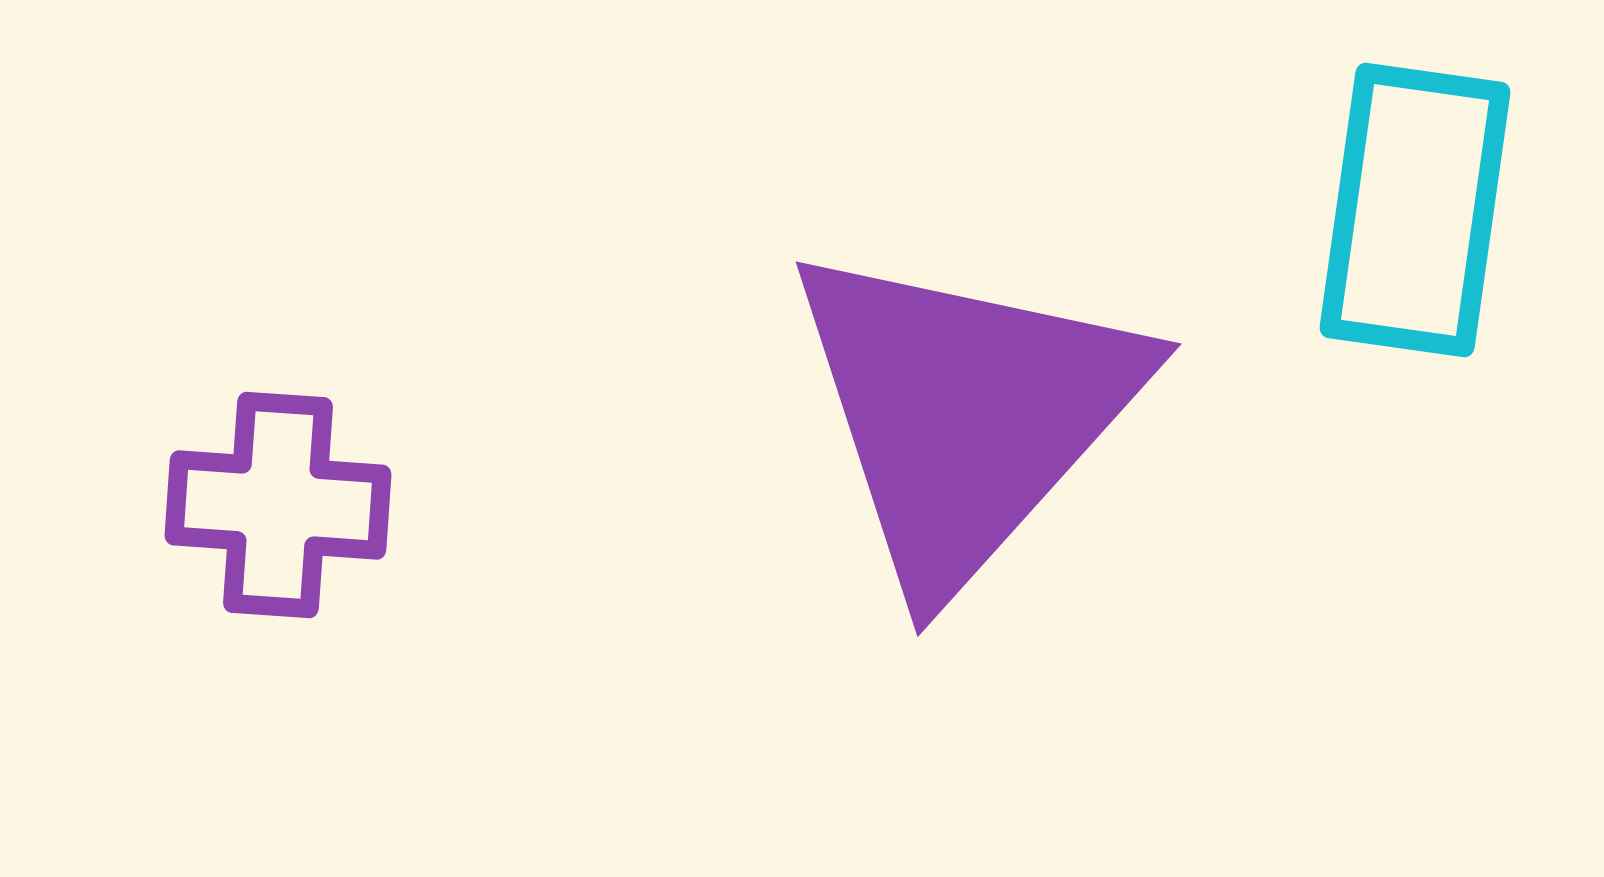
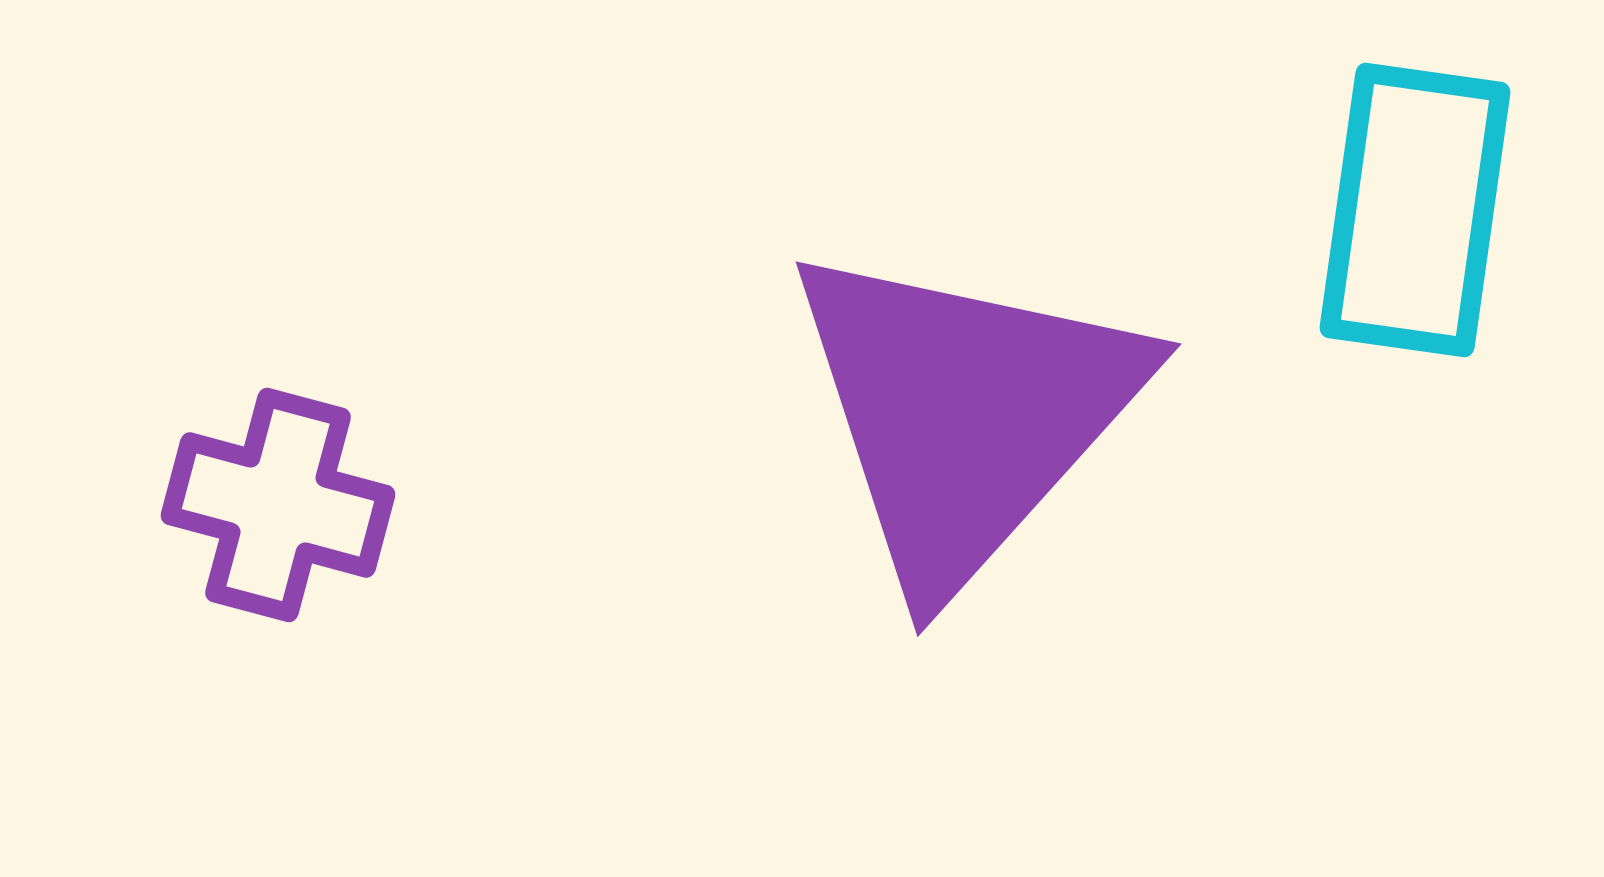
purple cross: rotated 11 degrees clockwise
